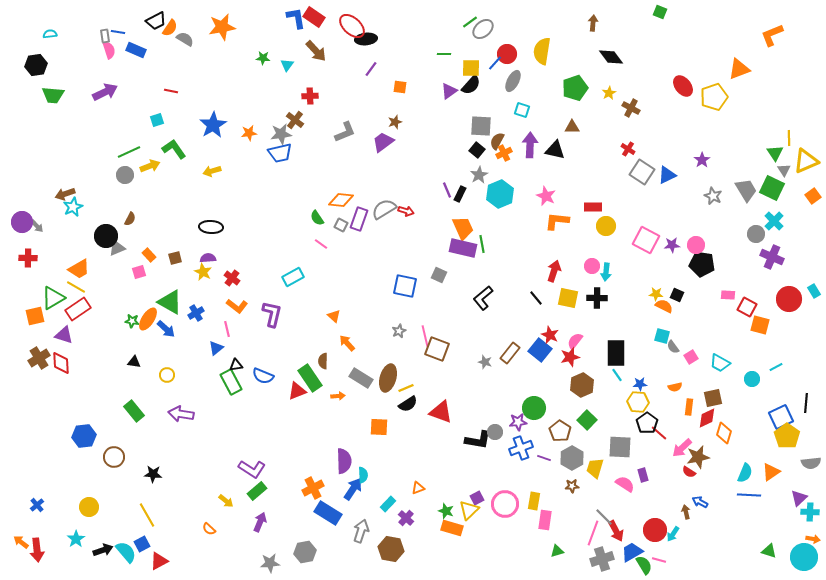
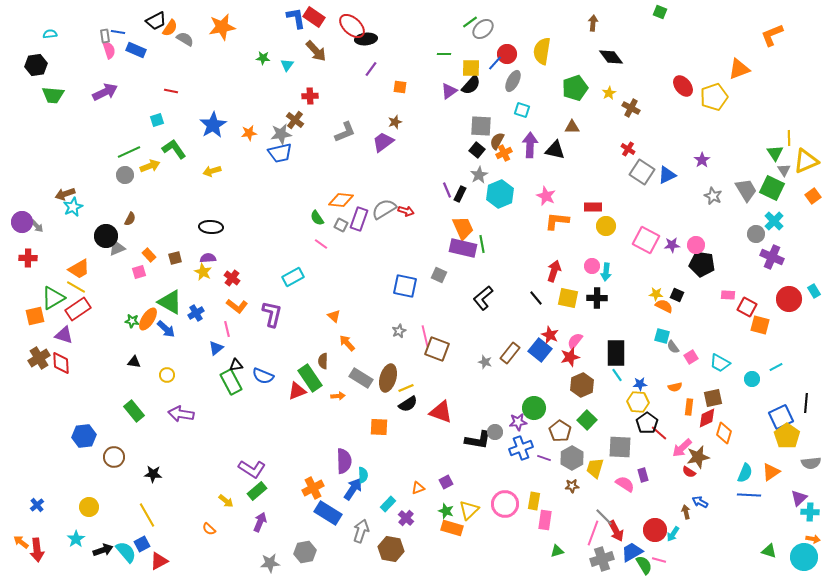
purple square at (477, 498): moved 31 px left, 16 px up
